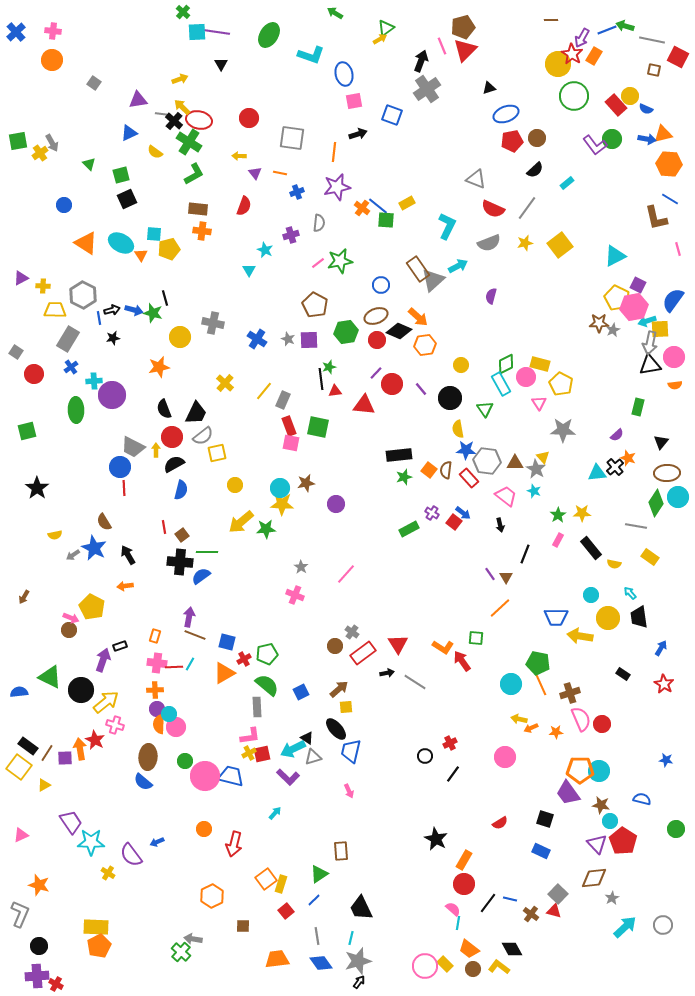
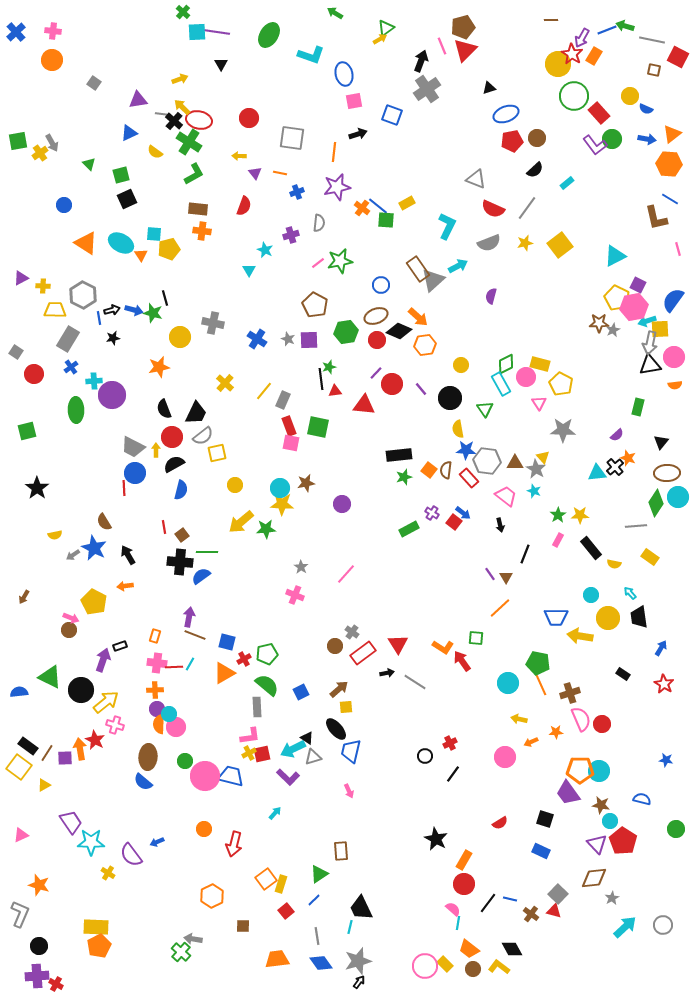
red rectangle at (616, 105): moved 17 px left, 8 px down
orange triangle at (663, 134): moved 9 px right; rotated 24 degrees counterclockwise
blue circle at (120, 467): moved 15 px right, 6 px down
purple circle at (336, 504): moved 6 px right
yellow star at (582, 513): moved 2 px left, 2 px down
gray line at (636, 526): rotated 15 degrees counterclockwise
yellow pentagon at (92, 607): moved 2 px right, 5 px up
cyan circle at (511, 684): moved 3 px left, 1 px up
orange arrow at (531, 728): moved 14 px down
cyan line at (351, 938): moved 1 px left, 11 px up
